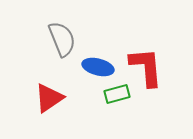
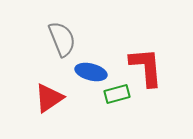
blue ellipse: moved 7 px left, 5 px down
